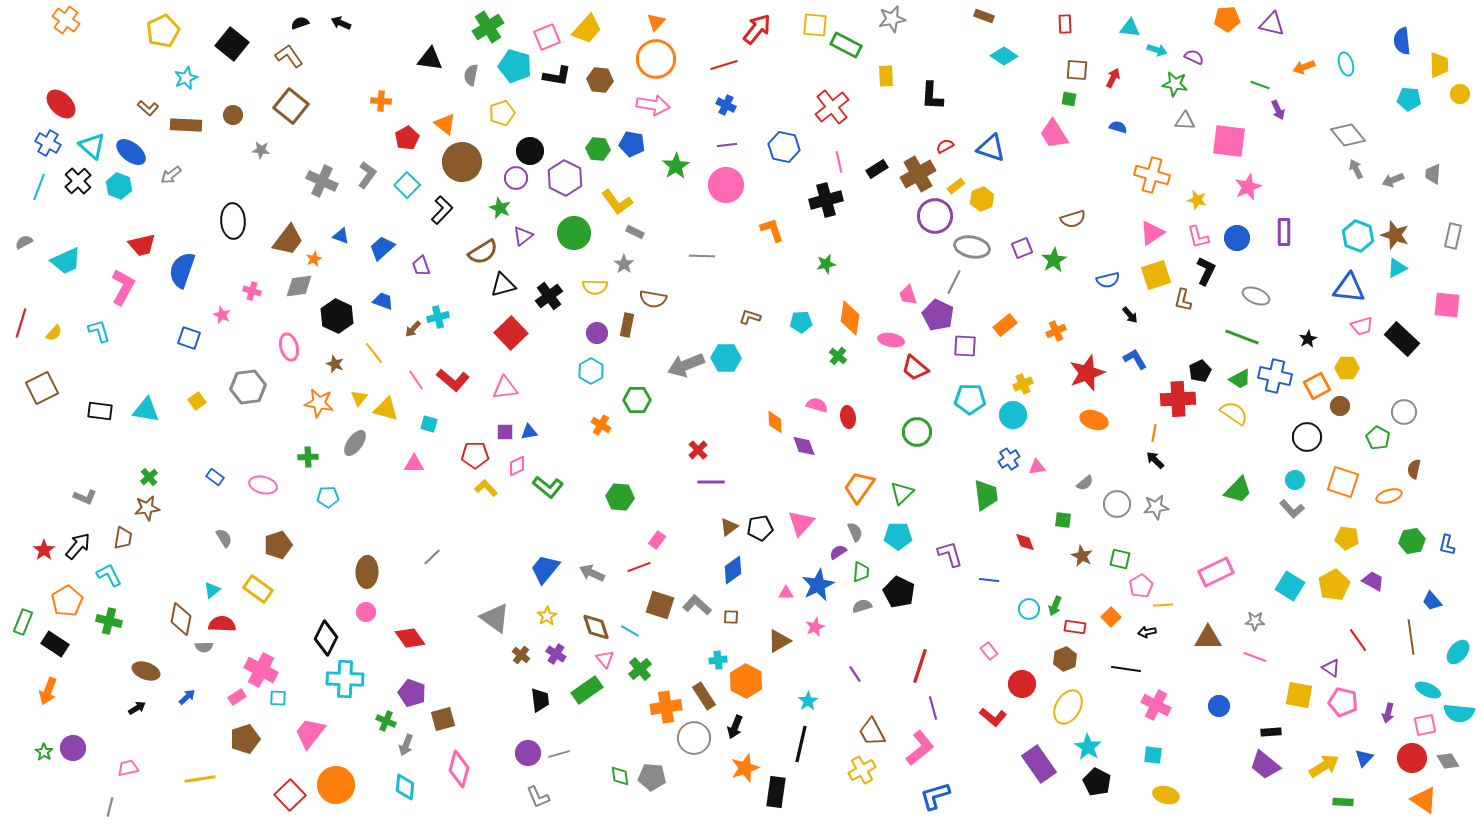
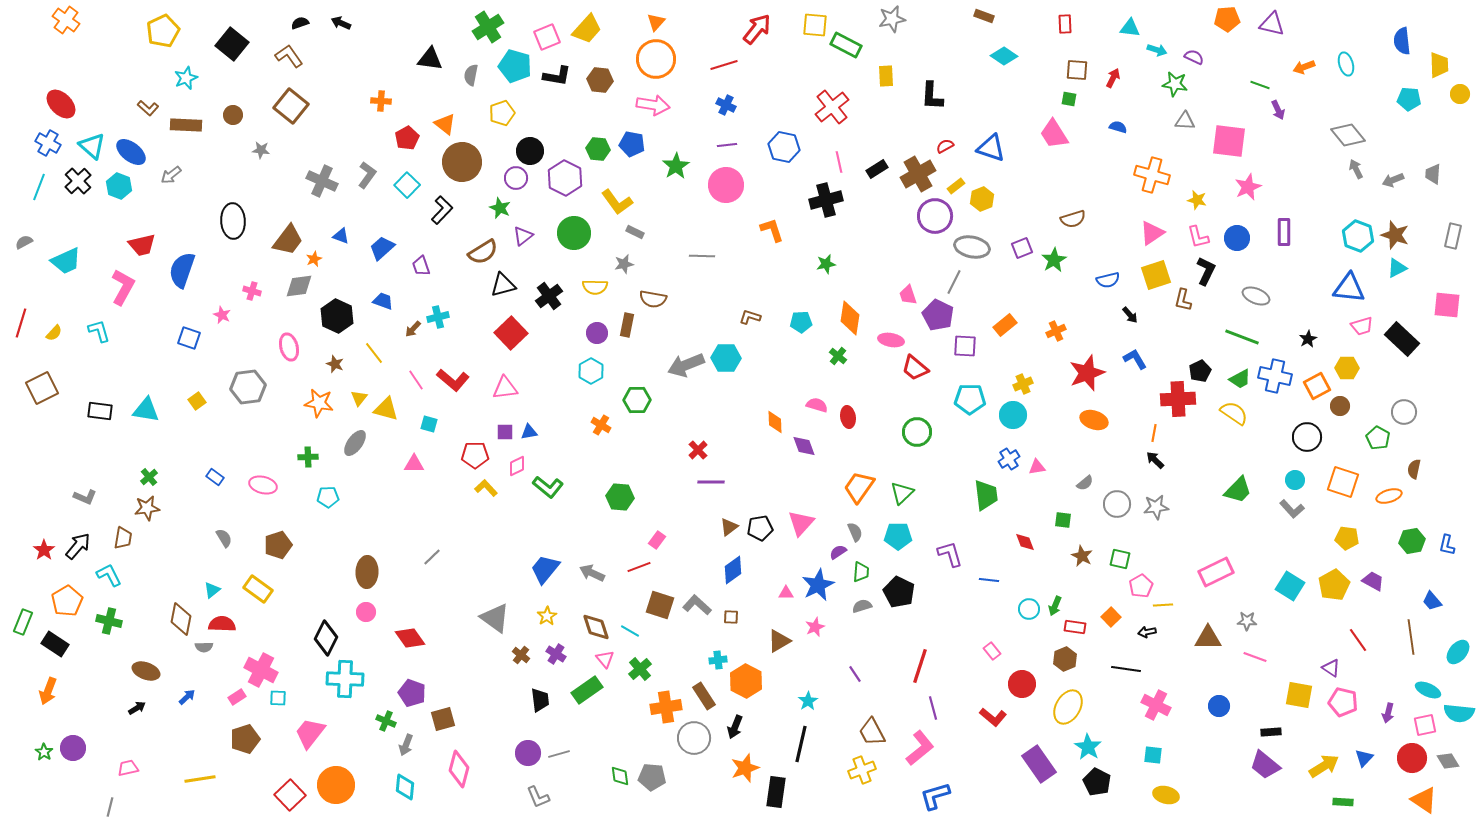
gray star at (624, 264): rotated 24 degrees clockwise
gray star at (1255, 621): moved 8 px left
pink rectangle at (989, 651): moved 3 px right
yellow cross at (862, 770): rotated 8 degrees clockwise
